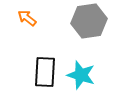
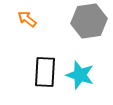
orange arrow: moved 1 px down
cyan star: moved 1 px left
